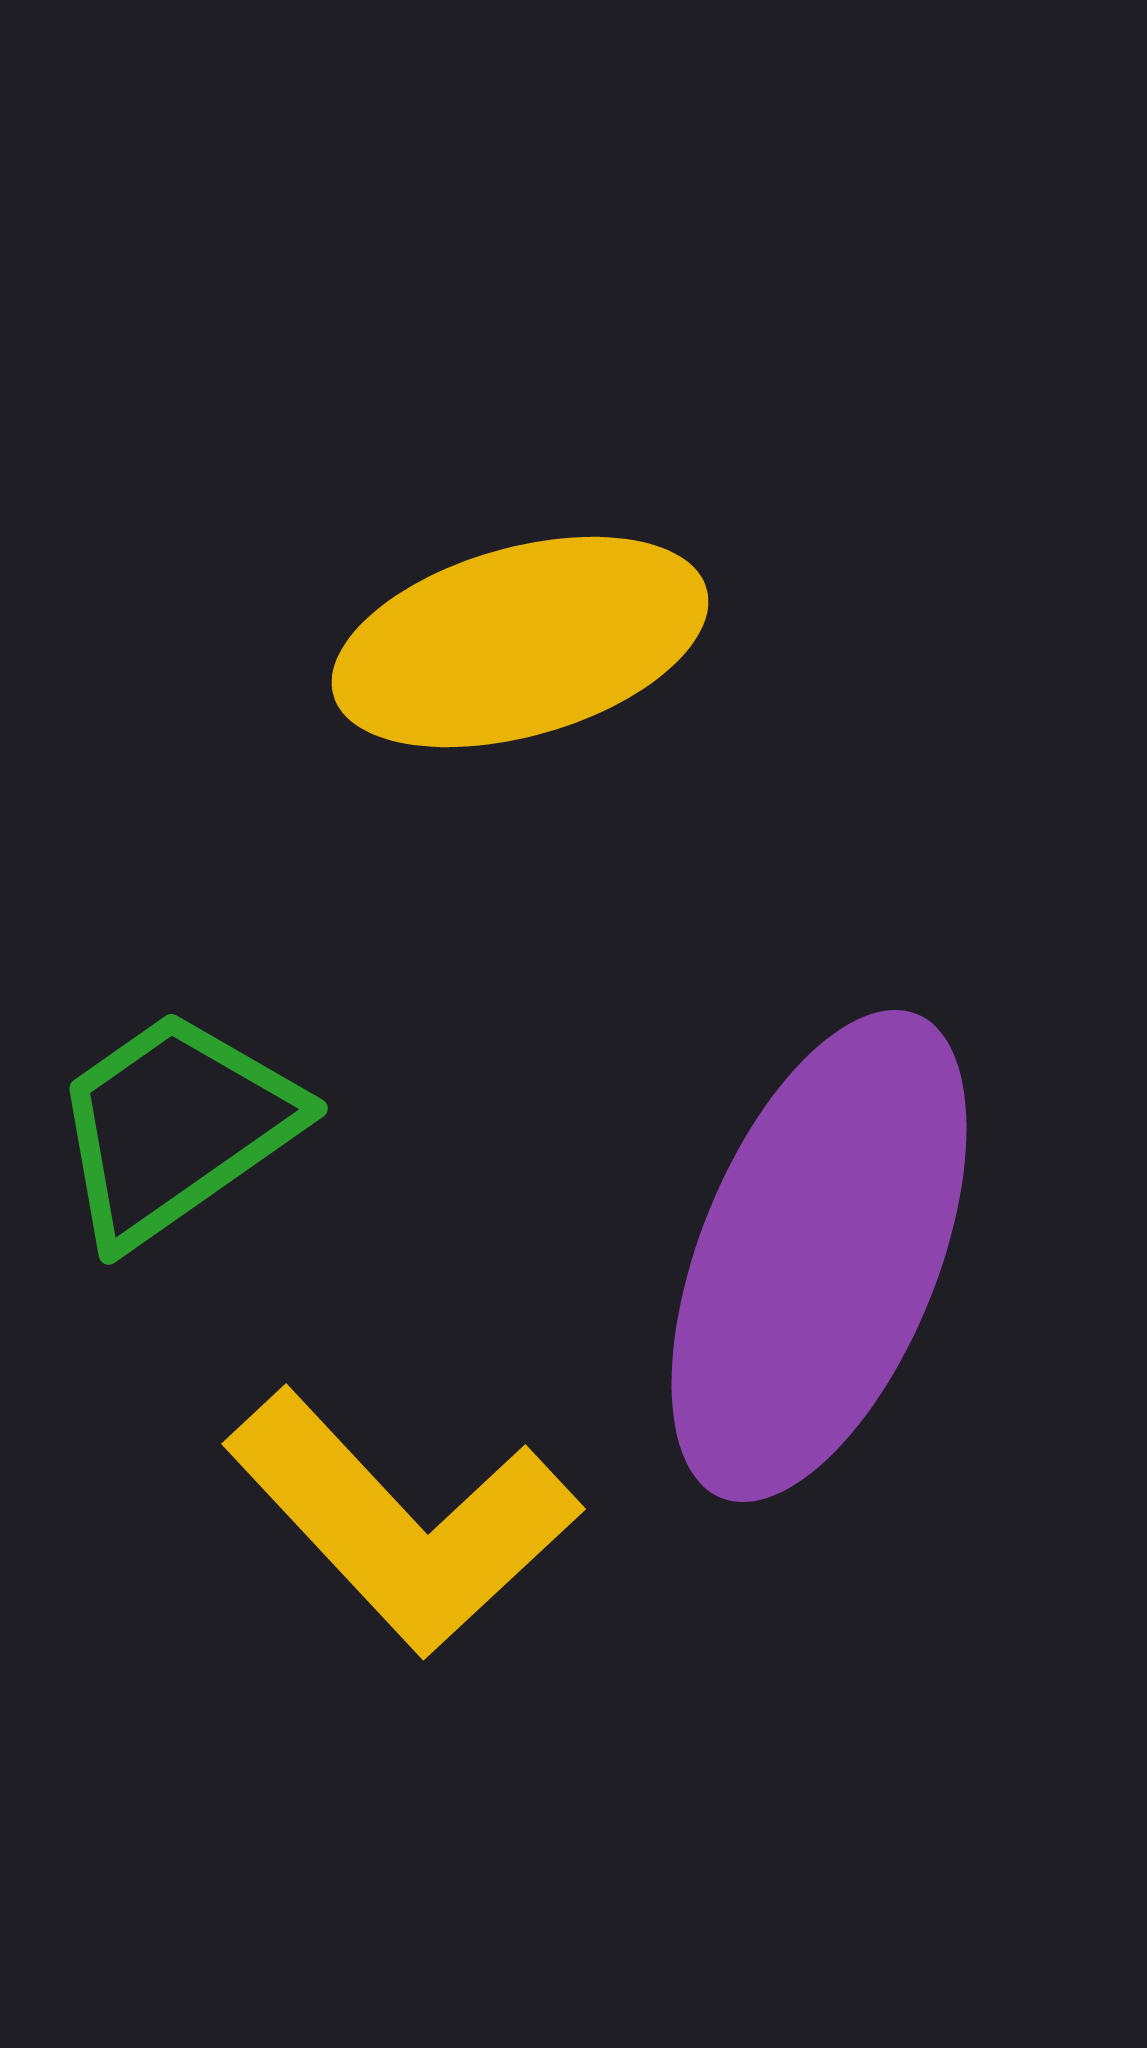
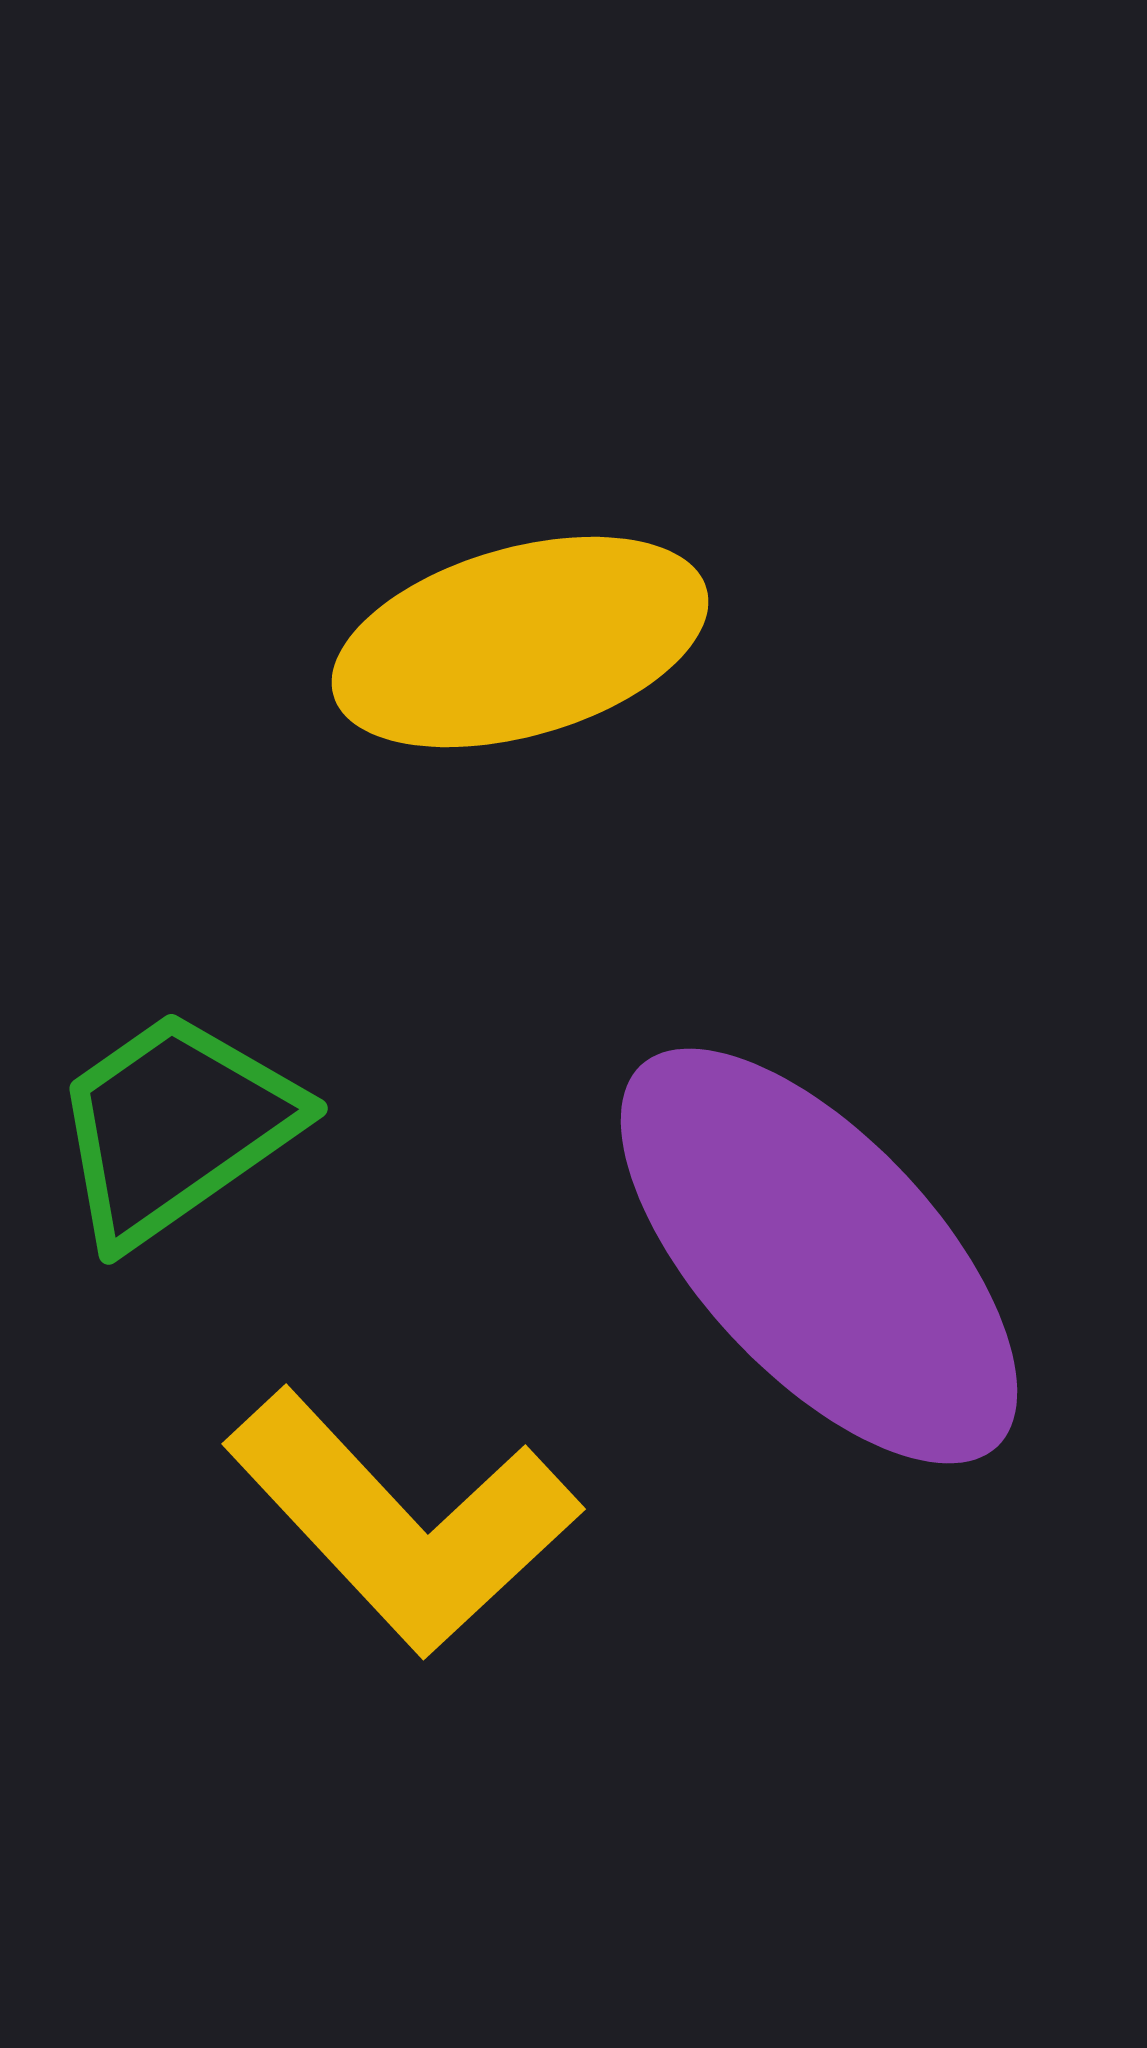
purple ellipse: rotated 65 degrees counterclockwise
